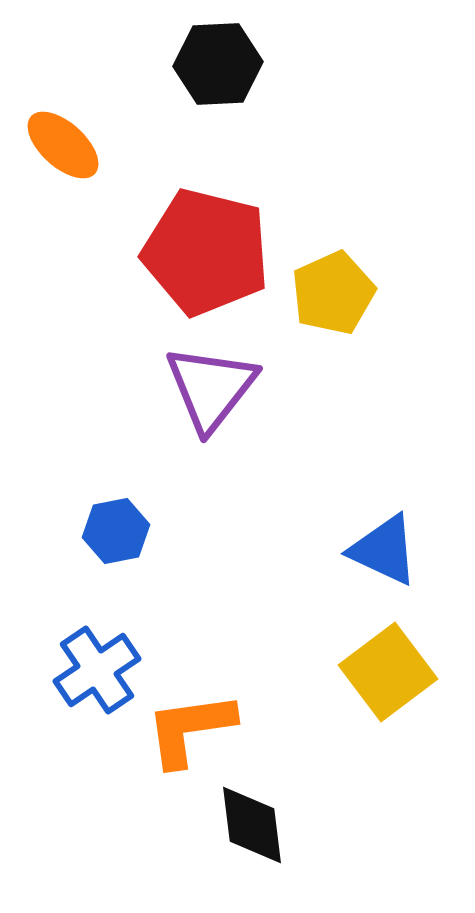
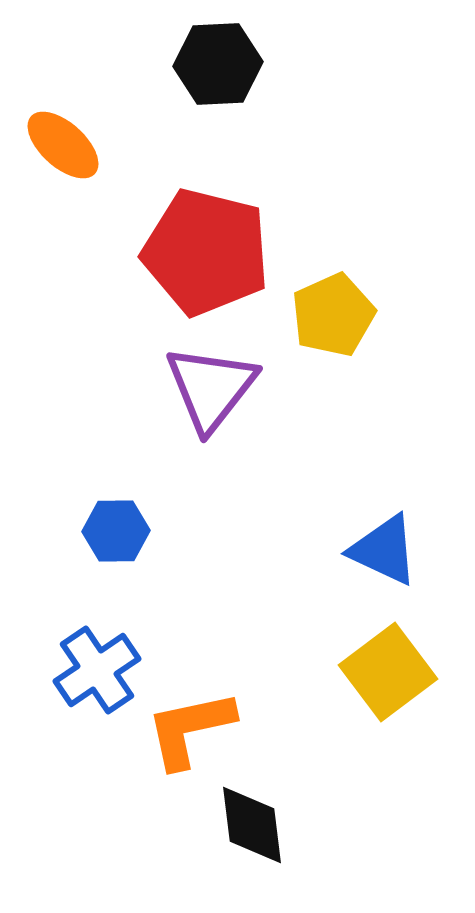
yellow pentagon: moved 22 px down
blue hexagon: rotated 10 degrees clockwise
orange L-shape: rotated 4 degrees counterclockwise
